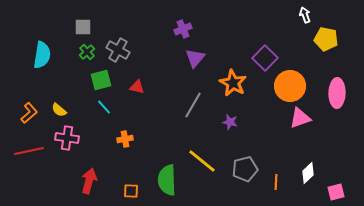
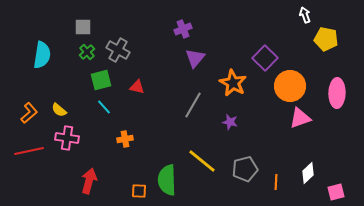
orange square: moved 8 px right
